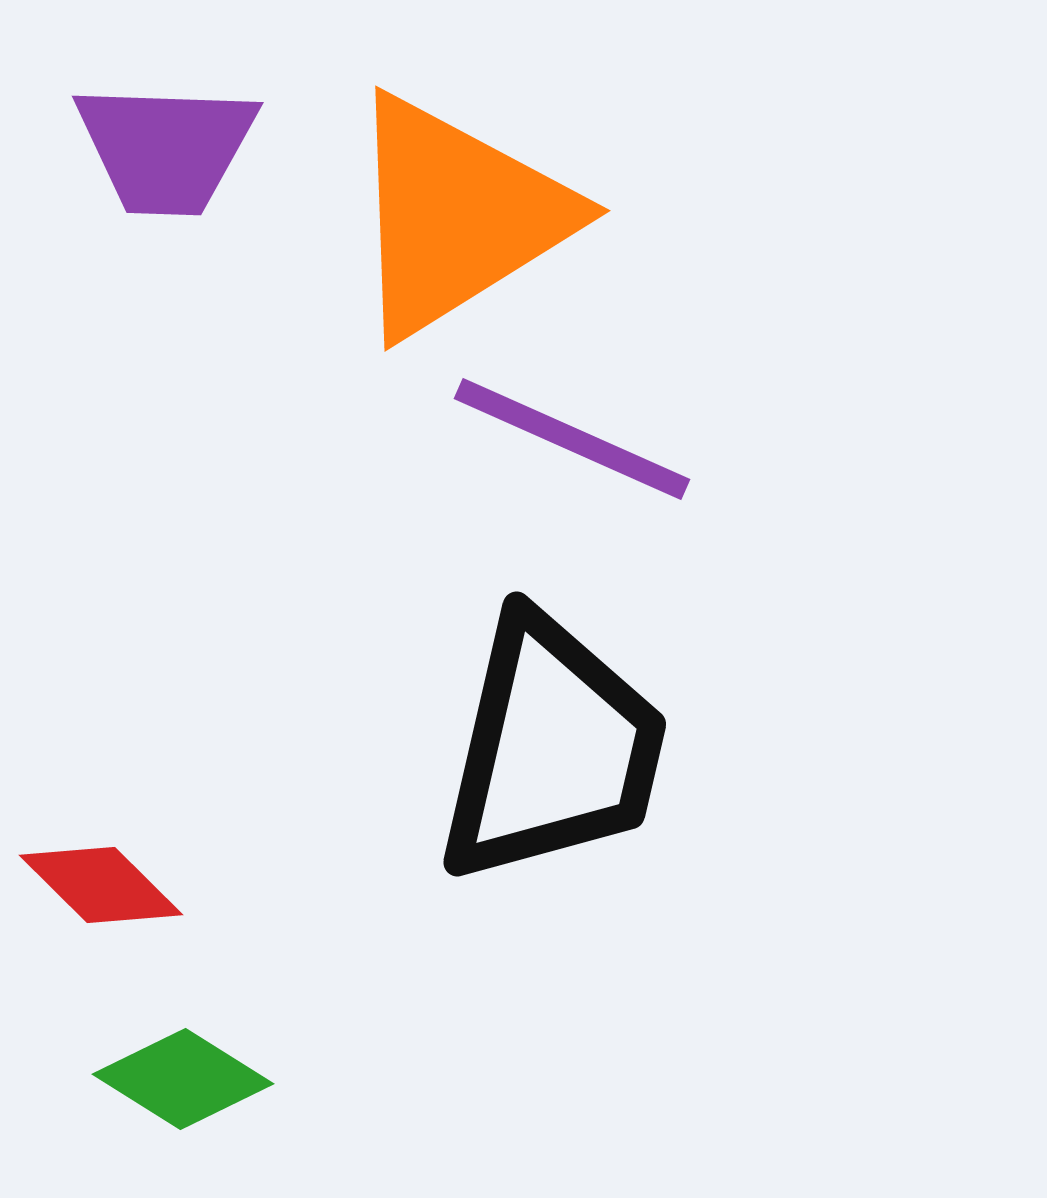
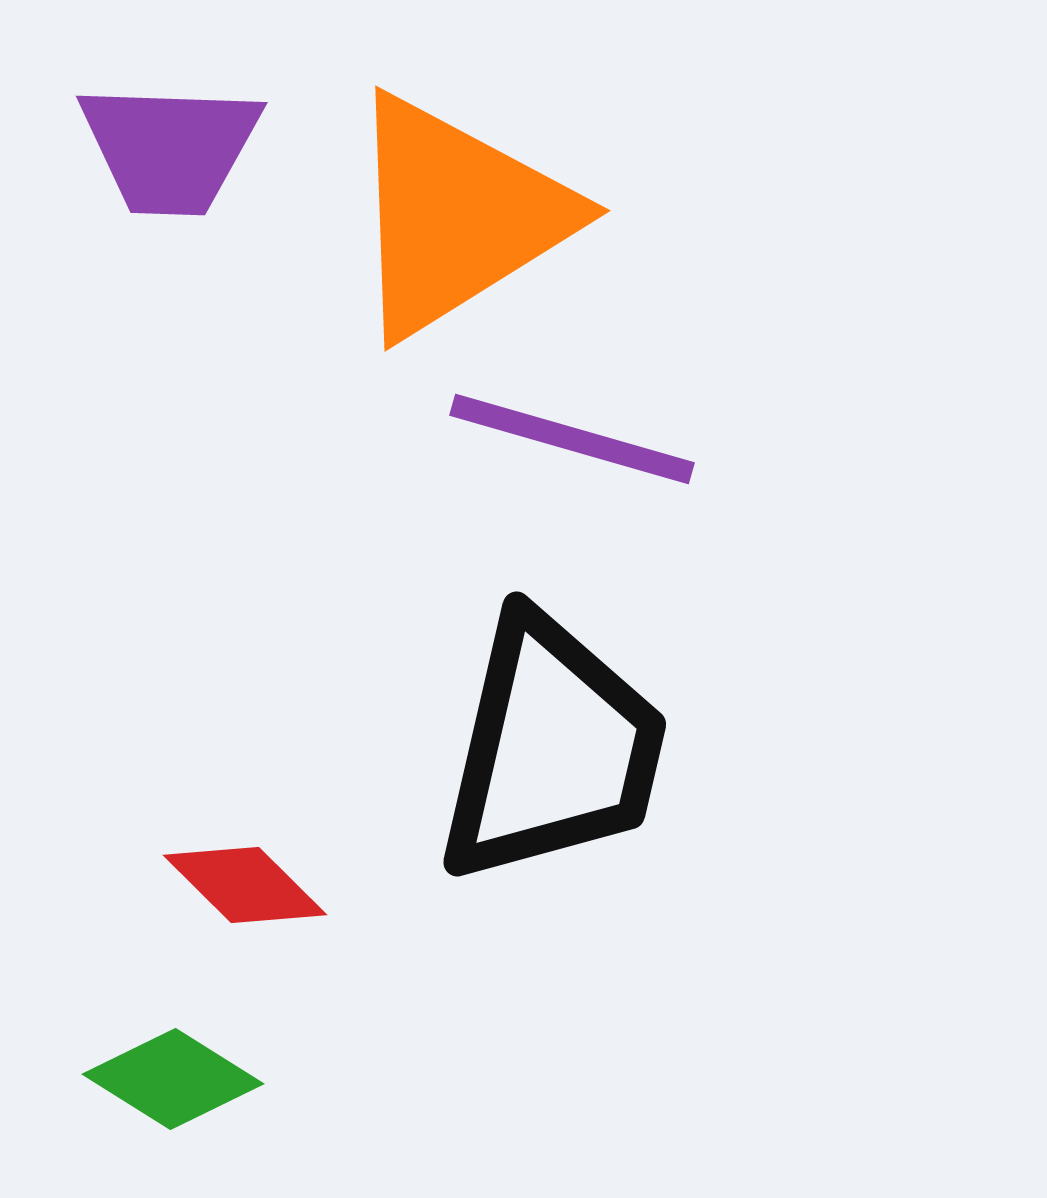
purple trapezoid: moved 4 px right
purple line: rotated 8 degrees counterclockwise
red diamond: moved 144 px right
green diamond: moved 10 px left
